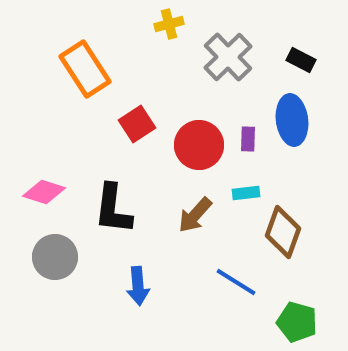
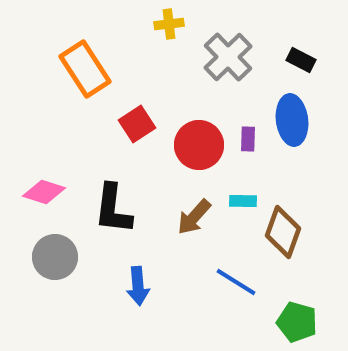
yellow cross: rotated 8 degrees clockwise
cyan rectangle: moved 3 px left, 8 px down; rotated 8 degrees clockwise
brown arrow: moved 1 px left, 2 px down
